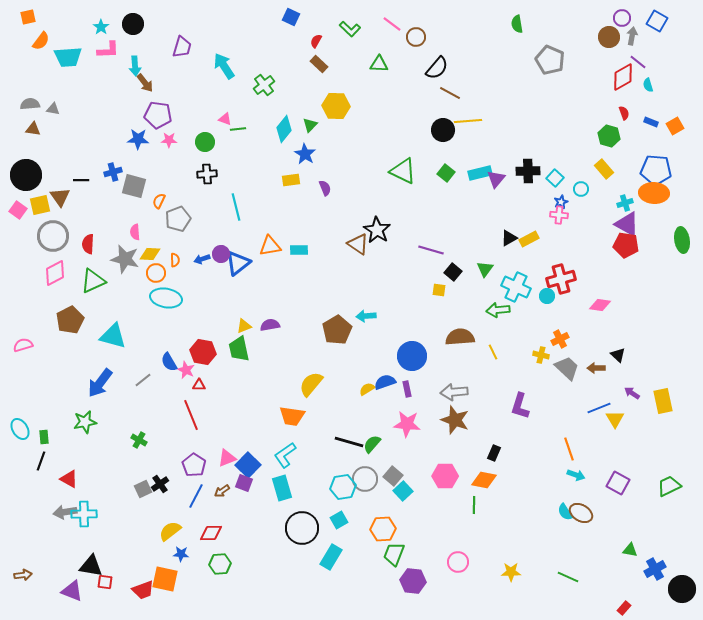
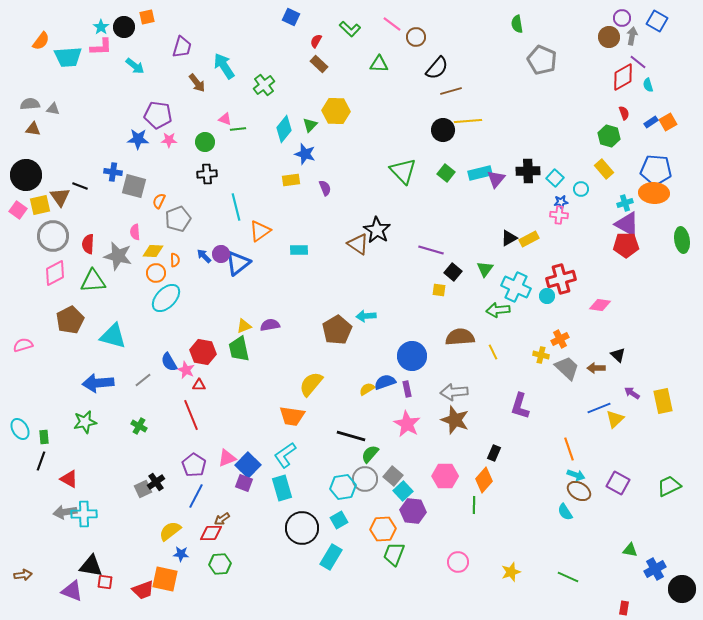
orange square at (28, 17): moved 119 px right
black circle at (133, 24): moved 9 px left, 3 px down
pink L-shape at (108, 50): moved 7 px left, 3 px up
gray pentagon at (550, 60): moved 8 px left
cyan arrow at (135, 66): rotated 48 degrees counterclockwise
brown arrow at (145, 83): moved 52 px right
brown line at (450, 93): moved 1 px right, 2 px up; rotated 45 degrees counterclockwise
yellow hexagon at (336, 106): moved 5 px down
blue rectangle at (651, 122): rotated 56 degrees counterclockwise
orange square at (675, 126): moved 7 px left, 4 px up
blue star at (305, 154): rotated 15 degrees counterclockwise
green triangle at (403, 171): rotated 20 degrees clockwise
blue cross at (113, 172): rotated 24 degrees clockwise
black line at (81, 180): moved 1 px left, 6 px down; rotated 21 degrees clockwise
blue star at (561, 202): rotated 16 degrees clockwise
red pentagon at (626, 245): rotated 10 degrees counterclockwise
orange triangle at (270, 246): moved 10 px left, 15 px up; rotated 25 degrees counterclockwise
yellow diamond at (150, 254): moved 3 px right, 3 px up
gray star at (125, 259): moved 7 px left, 3 px up
blue arrow at (202, 259): moved 2 px right, 3 px up; rotated 63 degrees clockwise
green triangle at (93, 281): rotated 20 degrees clockwise
cyan ellipse at (166, 298): rotated 56 degrees counterclockwise
blue arrow at (100, 383): moved 2 px left; rotated 48 degrees clockwise
yellow triangle at (615, 419): rotated 18 degrees clockwise
pink star at (407, 424): rotated 24 degrees clockwise
green cross at (139, 440): moved 14 px up
black line at (349, 442): moved 2 px right, 6 px up
green semicircle at (372, 444): moved 2 px left, 10 px down
orange diamond at (484, 480): rotated 60 degrees counterclockwise
black cross at (160, 484): moved 4 px left, 2 px up
brown arrow at (222, 491): moved 28 px down
brown ellipse at (581, 513): moved 2 px left, 22 px up
yellow star at (511, 572): rotated 18 degrees counterclockwise
purple hexagon at (413, 581): moved 70 px up
red rectangle at (624, 608): rotated 32 degrees counterclockwise
